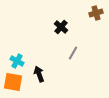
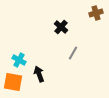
cyan cross: moved 2 px right, 1 px up
